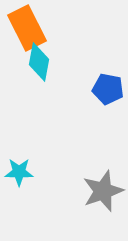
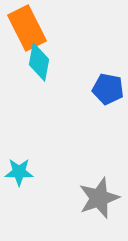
gray star: moved 4 px left, 7 px down
